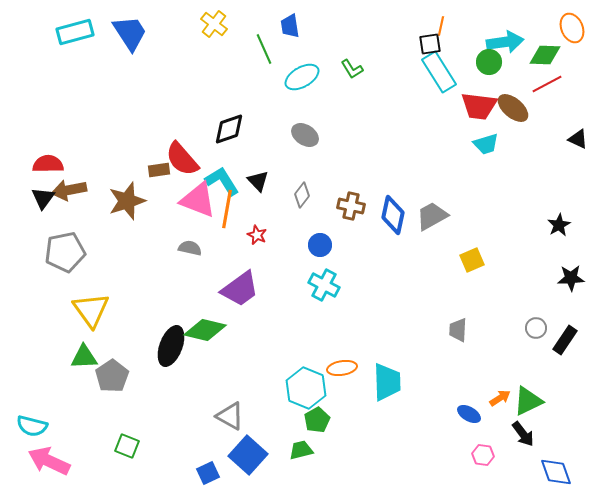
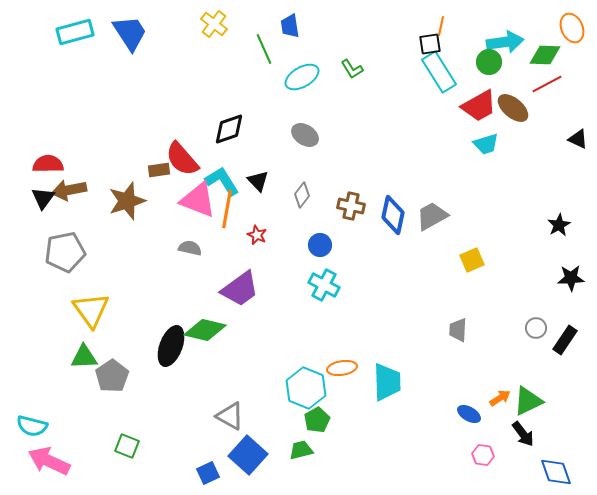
red trapezoid at (479, 106): rotated 36 degrees counterclockwise
